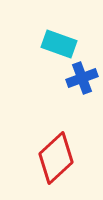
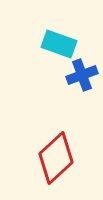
blue cross: moved 3 px up
